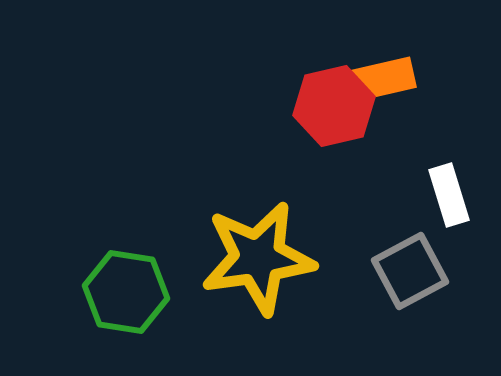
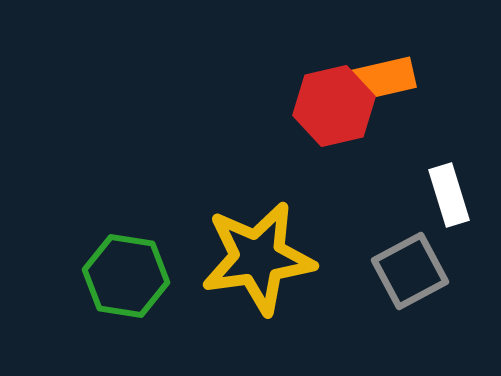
green hexagon: moved 16 px up
